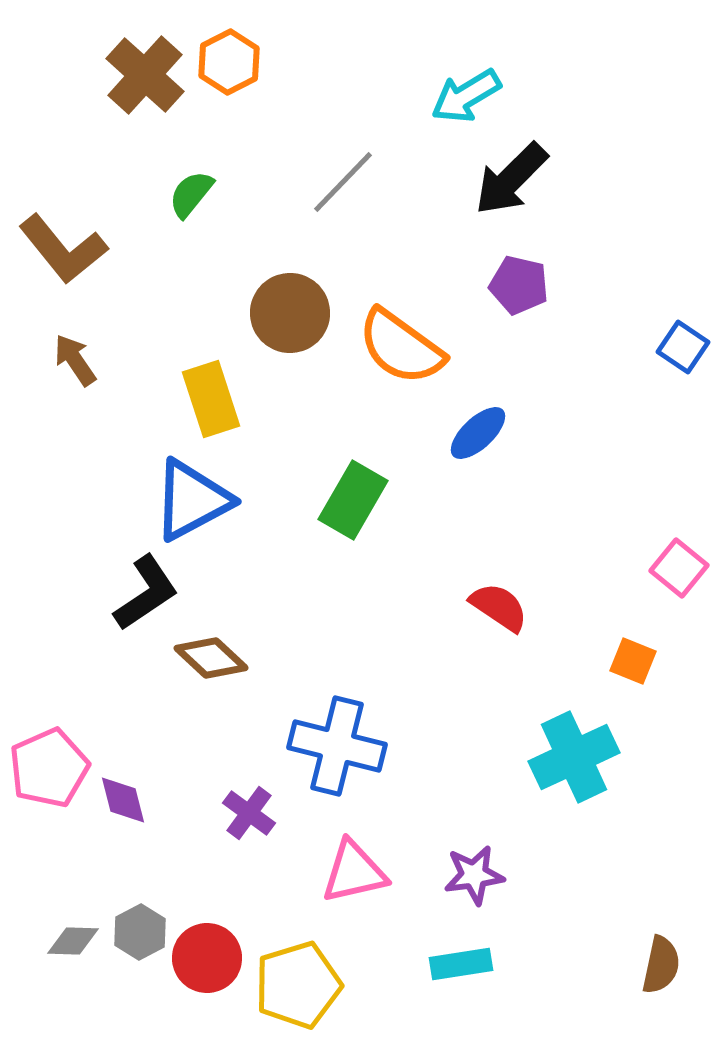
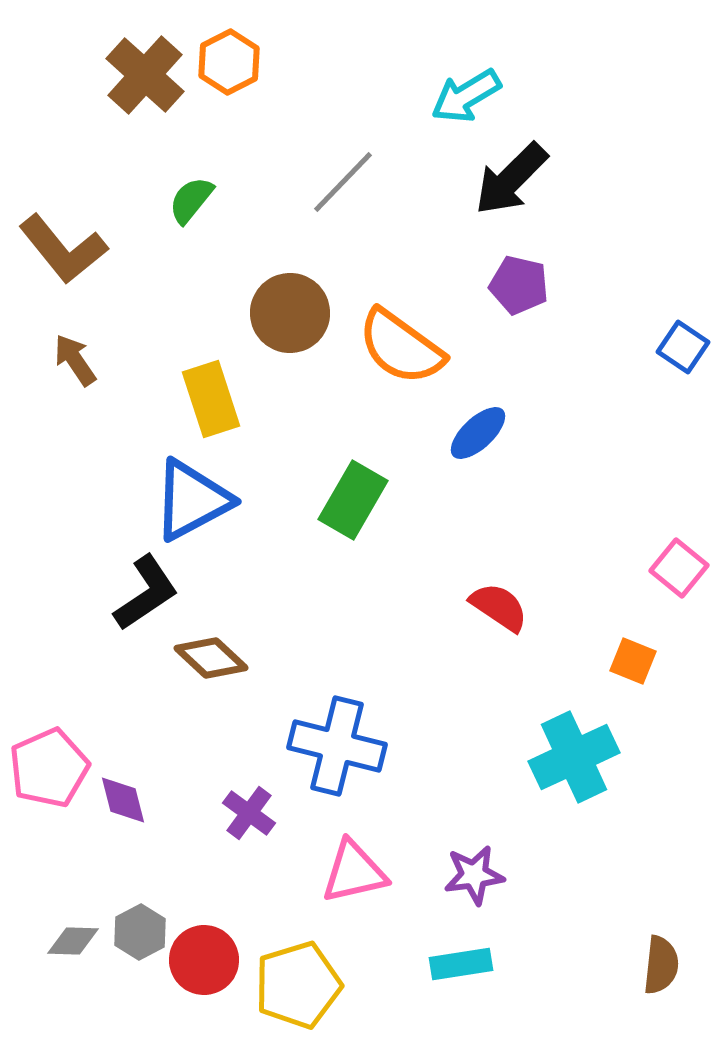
green semicircle: moved 6 px down
red circle: moved 3 px left, 2 px down
brown semicircle: rotated 6 degrees counterclockwise
